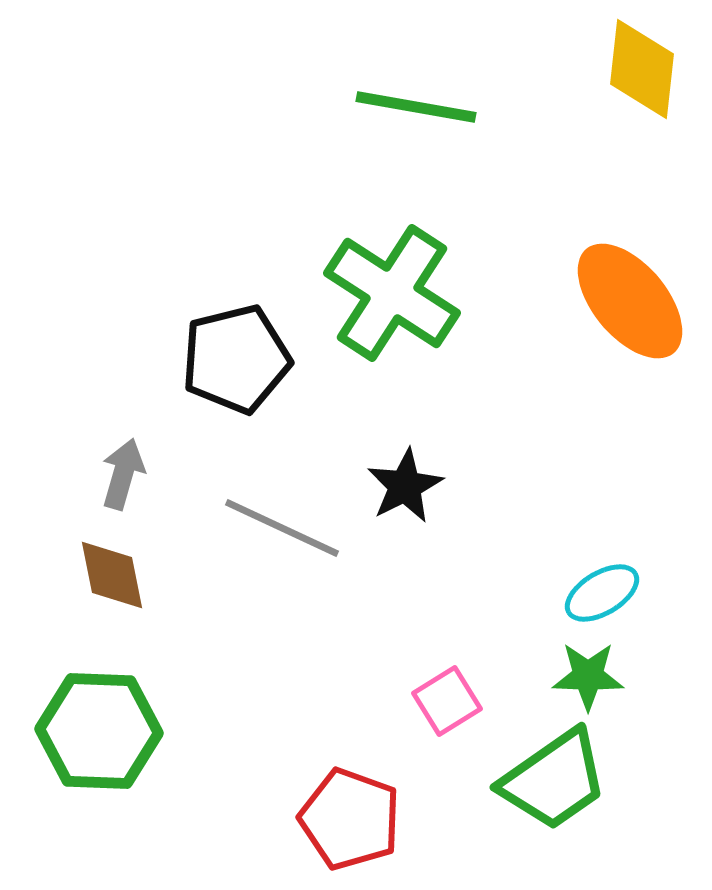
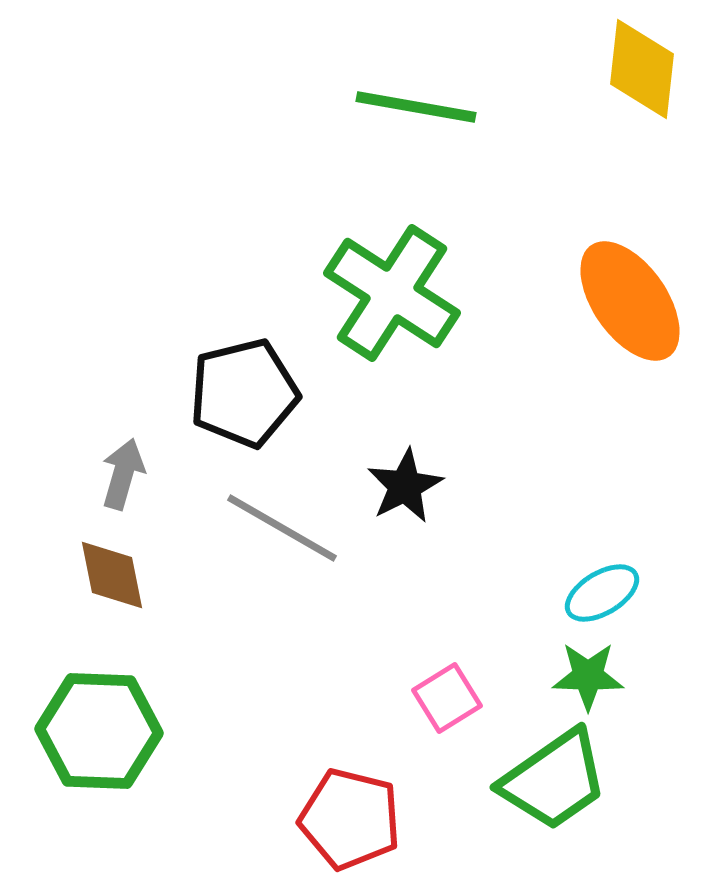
orange ellipse: rotated 5 degrees clockwise
black pentagon: moved 8 px right, 34 px down
gray line: rotated 5 degrees clockwise
pink square: moved 3 px up
red pentagon: rotated 6 degrees counterclockwise
